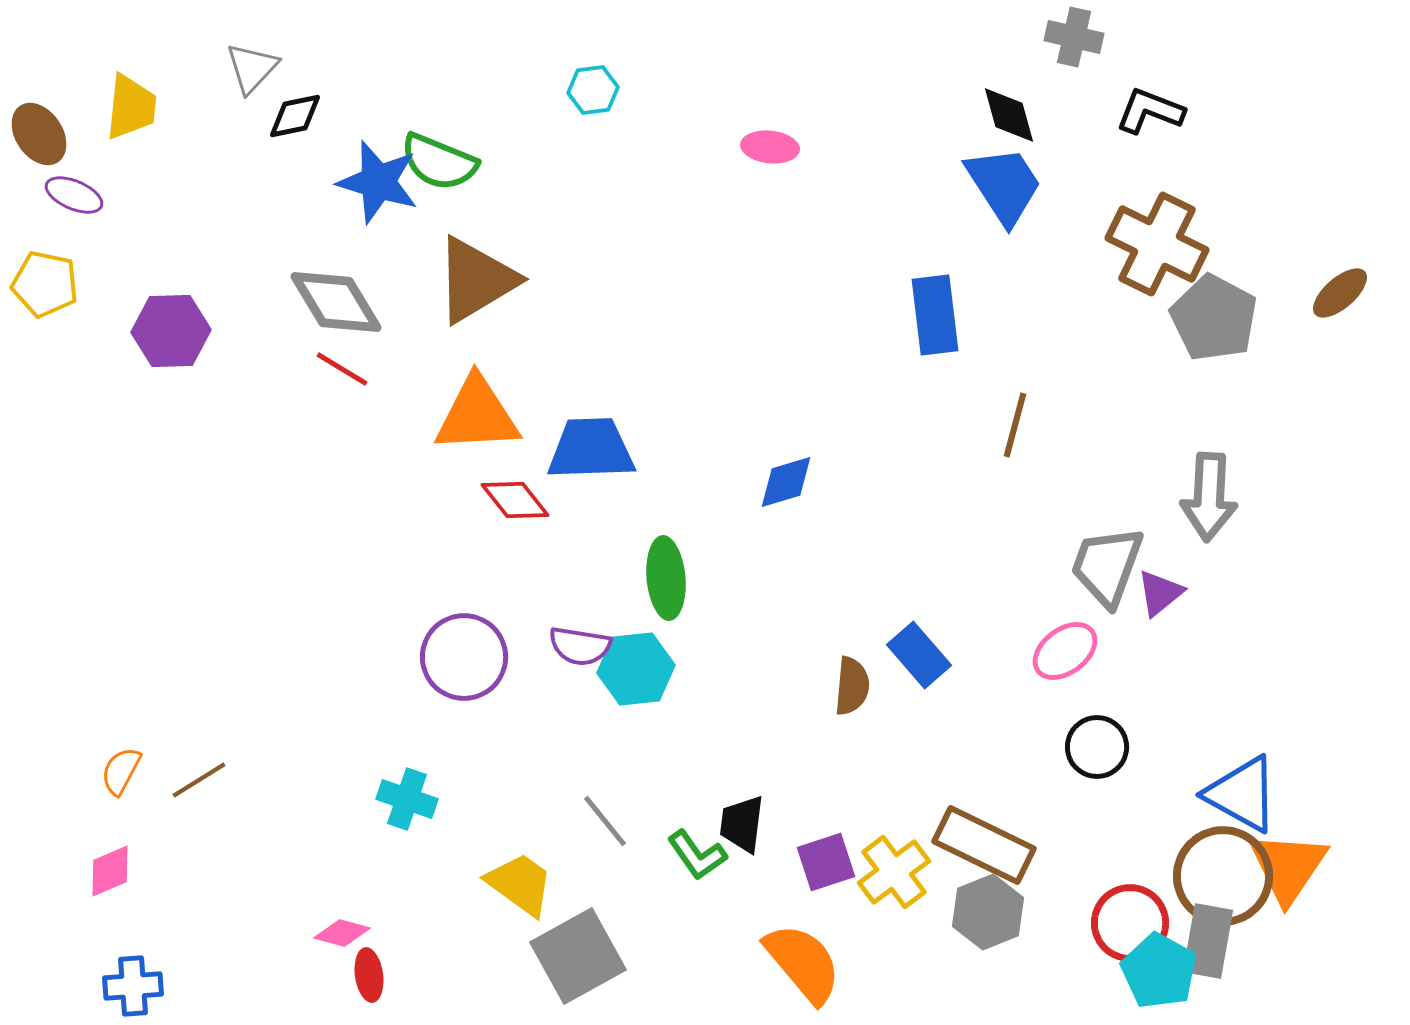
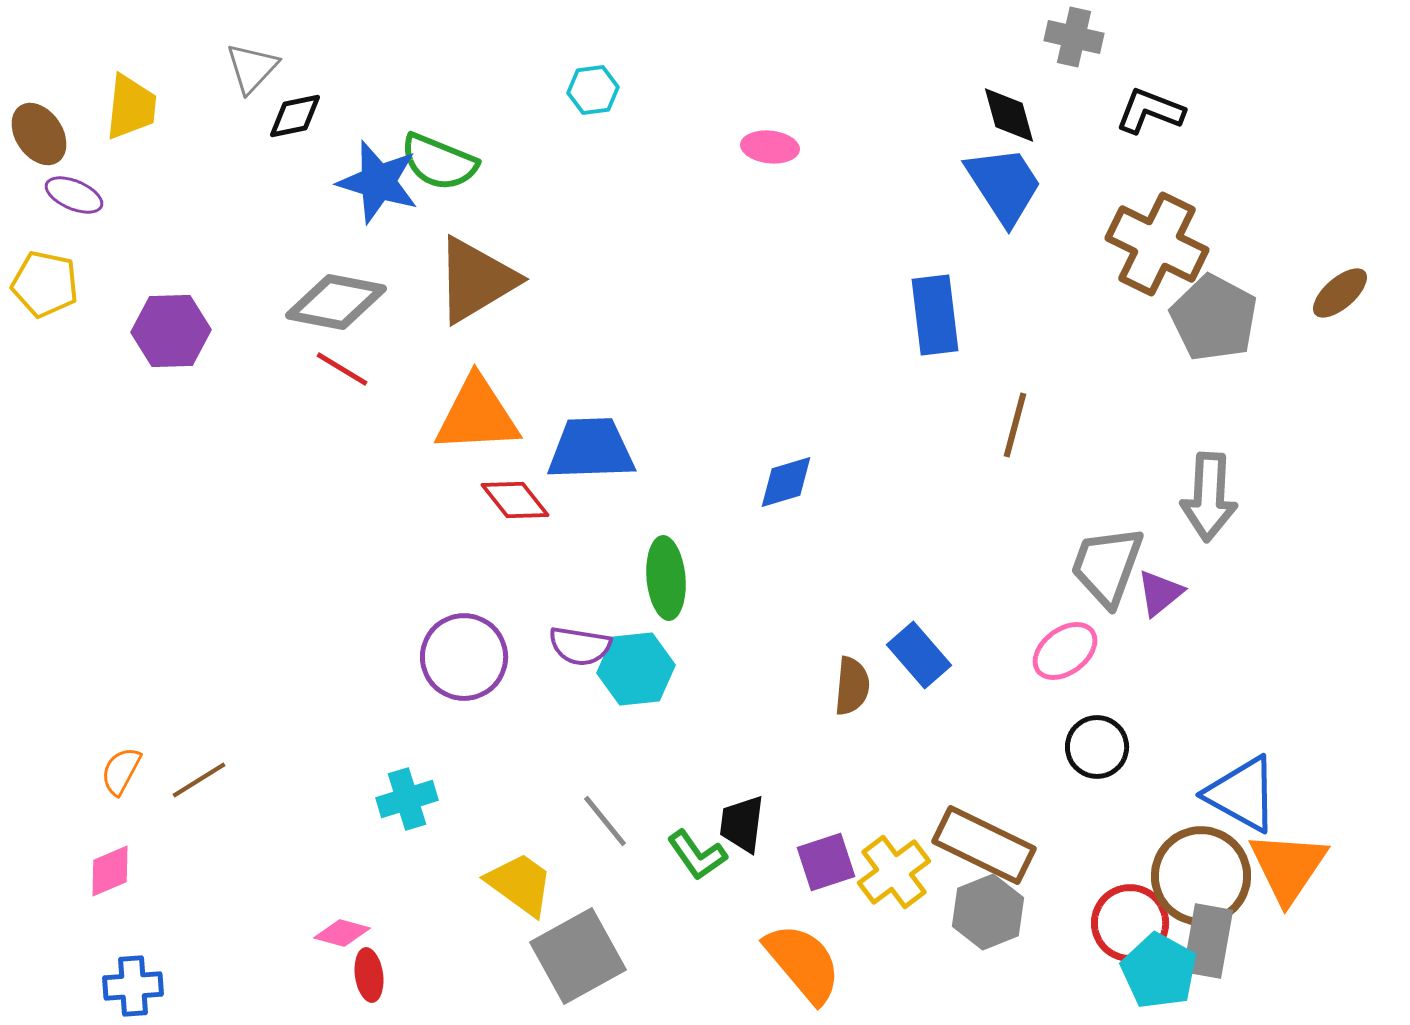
gray diamond at (336, 302): rotated 48 degrees counterclockwise
cyan cross at (407, 799): rotated 36 degrees counterclockwise
brown circle at (1223, 876): moved 22 px left
